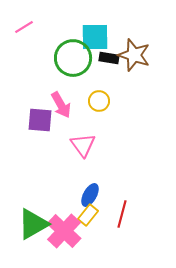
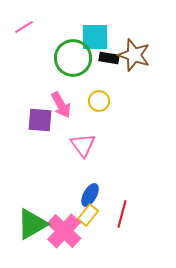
green triangle: moved 1 px left
